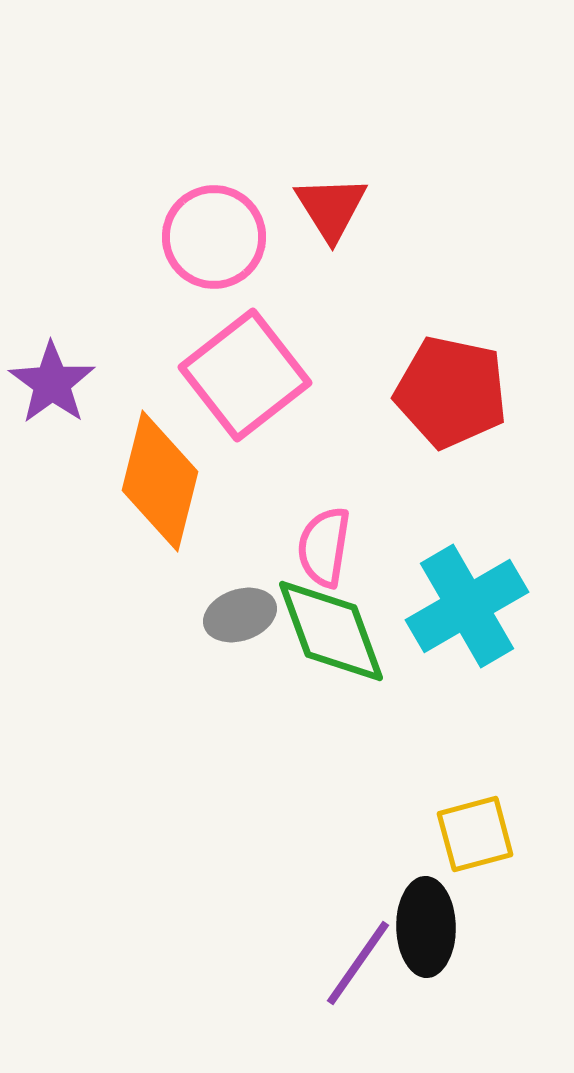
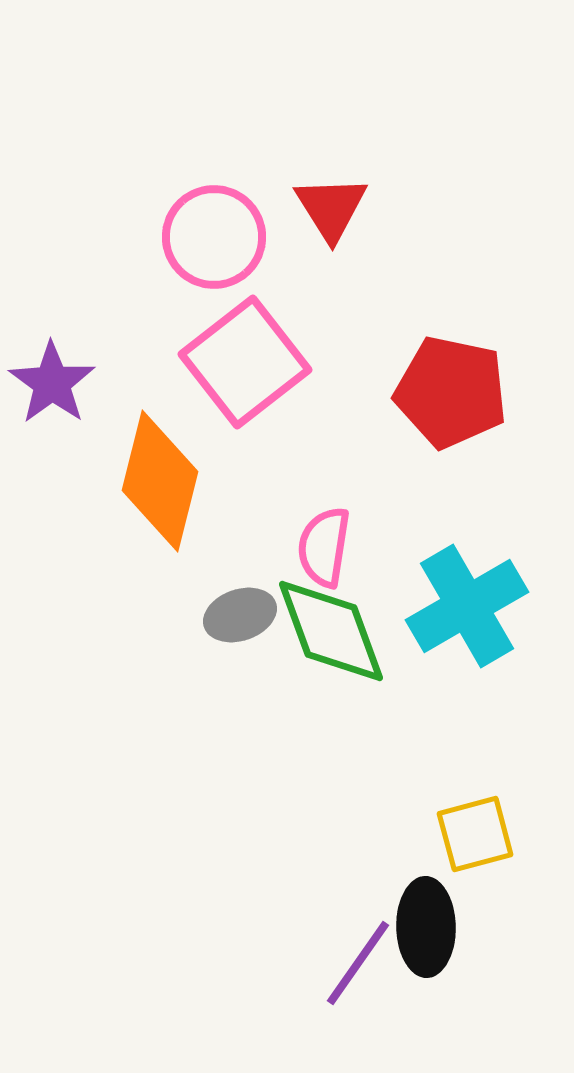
pink square: moved 13 px up
